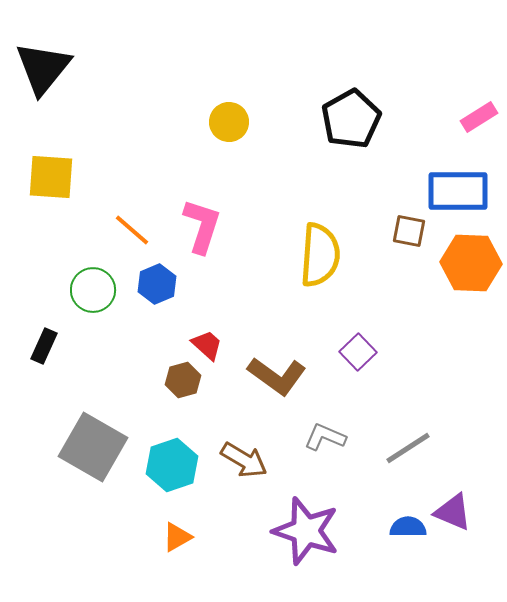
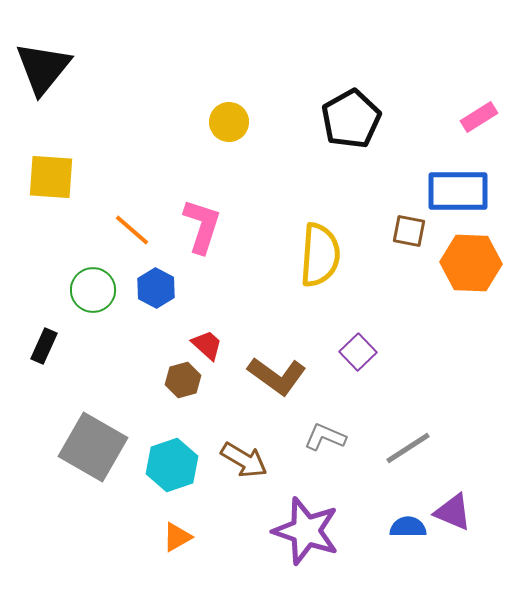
blue hexagon: moved 1 px left, 4 px down; rotated 9 degrees counterclockwise
